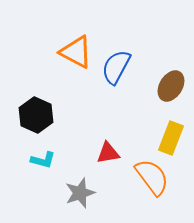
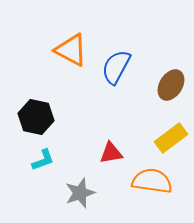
orange triangle: moved 5 px left, 2 px up
brown ellipse: moved 1 px up
black hexagon: moved 2 px down; rotated 12 degrees counterclockwise
yellow rectangle: rotated 32 degrees clockwise
red triangle: moved 3 px right
cyan L-shape: rotated 35 degrees counterclockwise
orange semicircle: moved 4 px down; rotated 45 degrees counterclockwise
